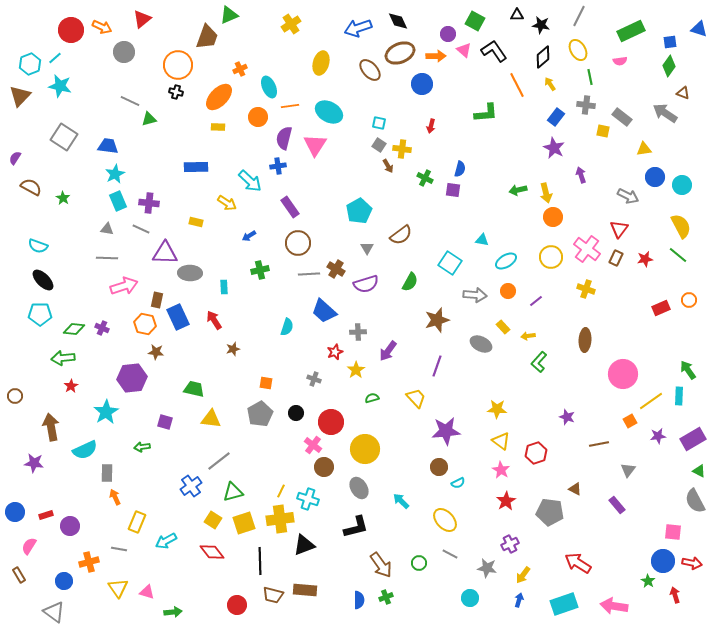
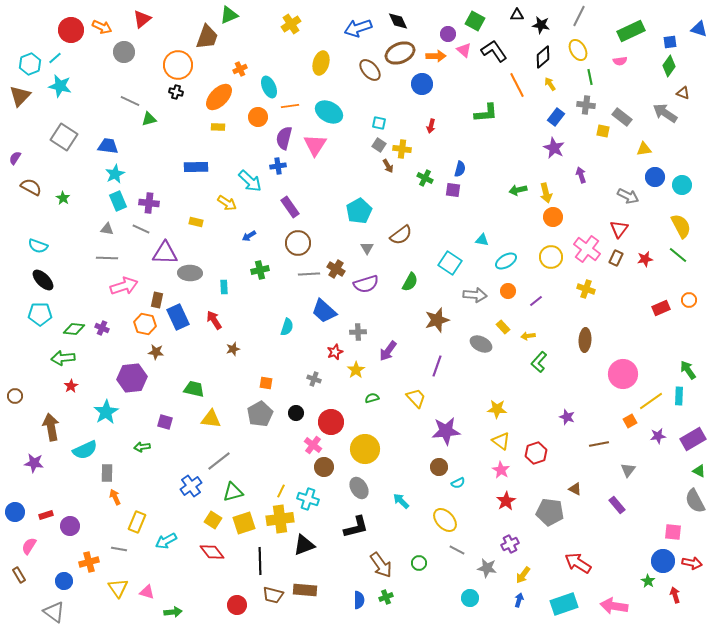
gray line at (450, 554): moved 7 px right, 4 px up
